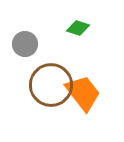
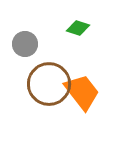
brown circle: moved 2 px left, 1 px up
orange trapezoid: moved 1 px left, 1 px up
